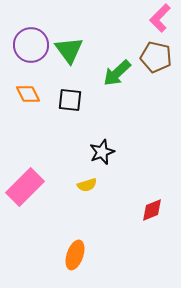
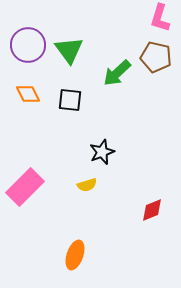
pink L-shape: rotated 28 degrees counterclockwise
purple circle: moved 3 px left
